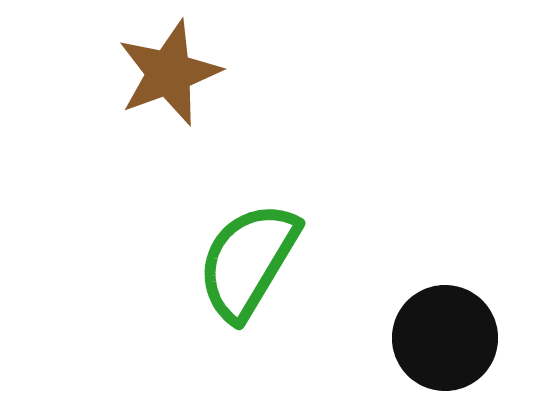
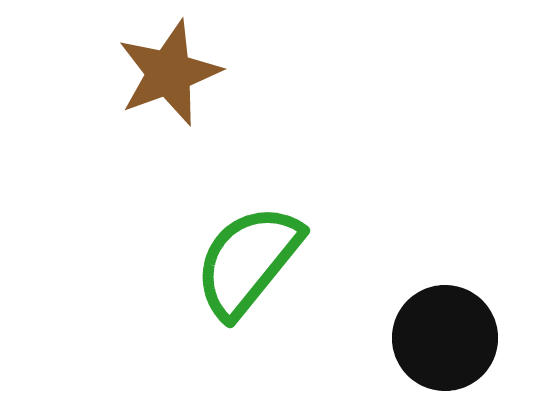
green semicircle: rotated 8 degrees clockwise
